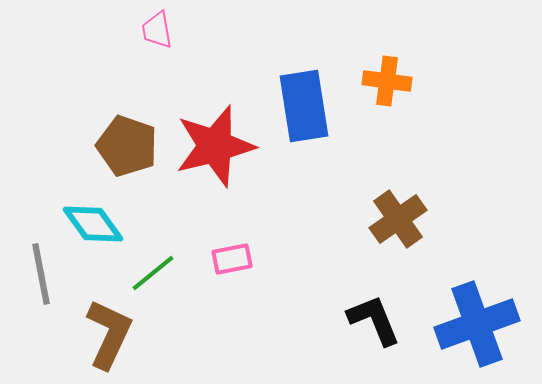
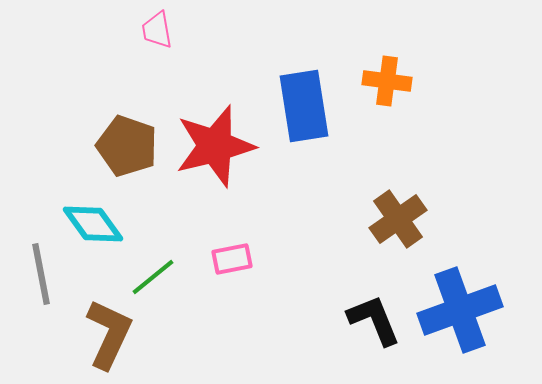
green line: moved 4 px down
blue cross: moved 17 px left, 14 px up
